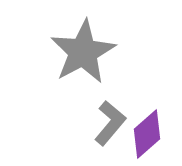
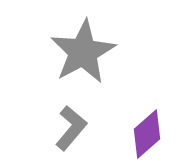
gray L-shape: moved 39 px left, 5 px down
